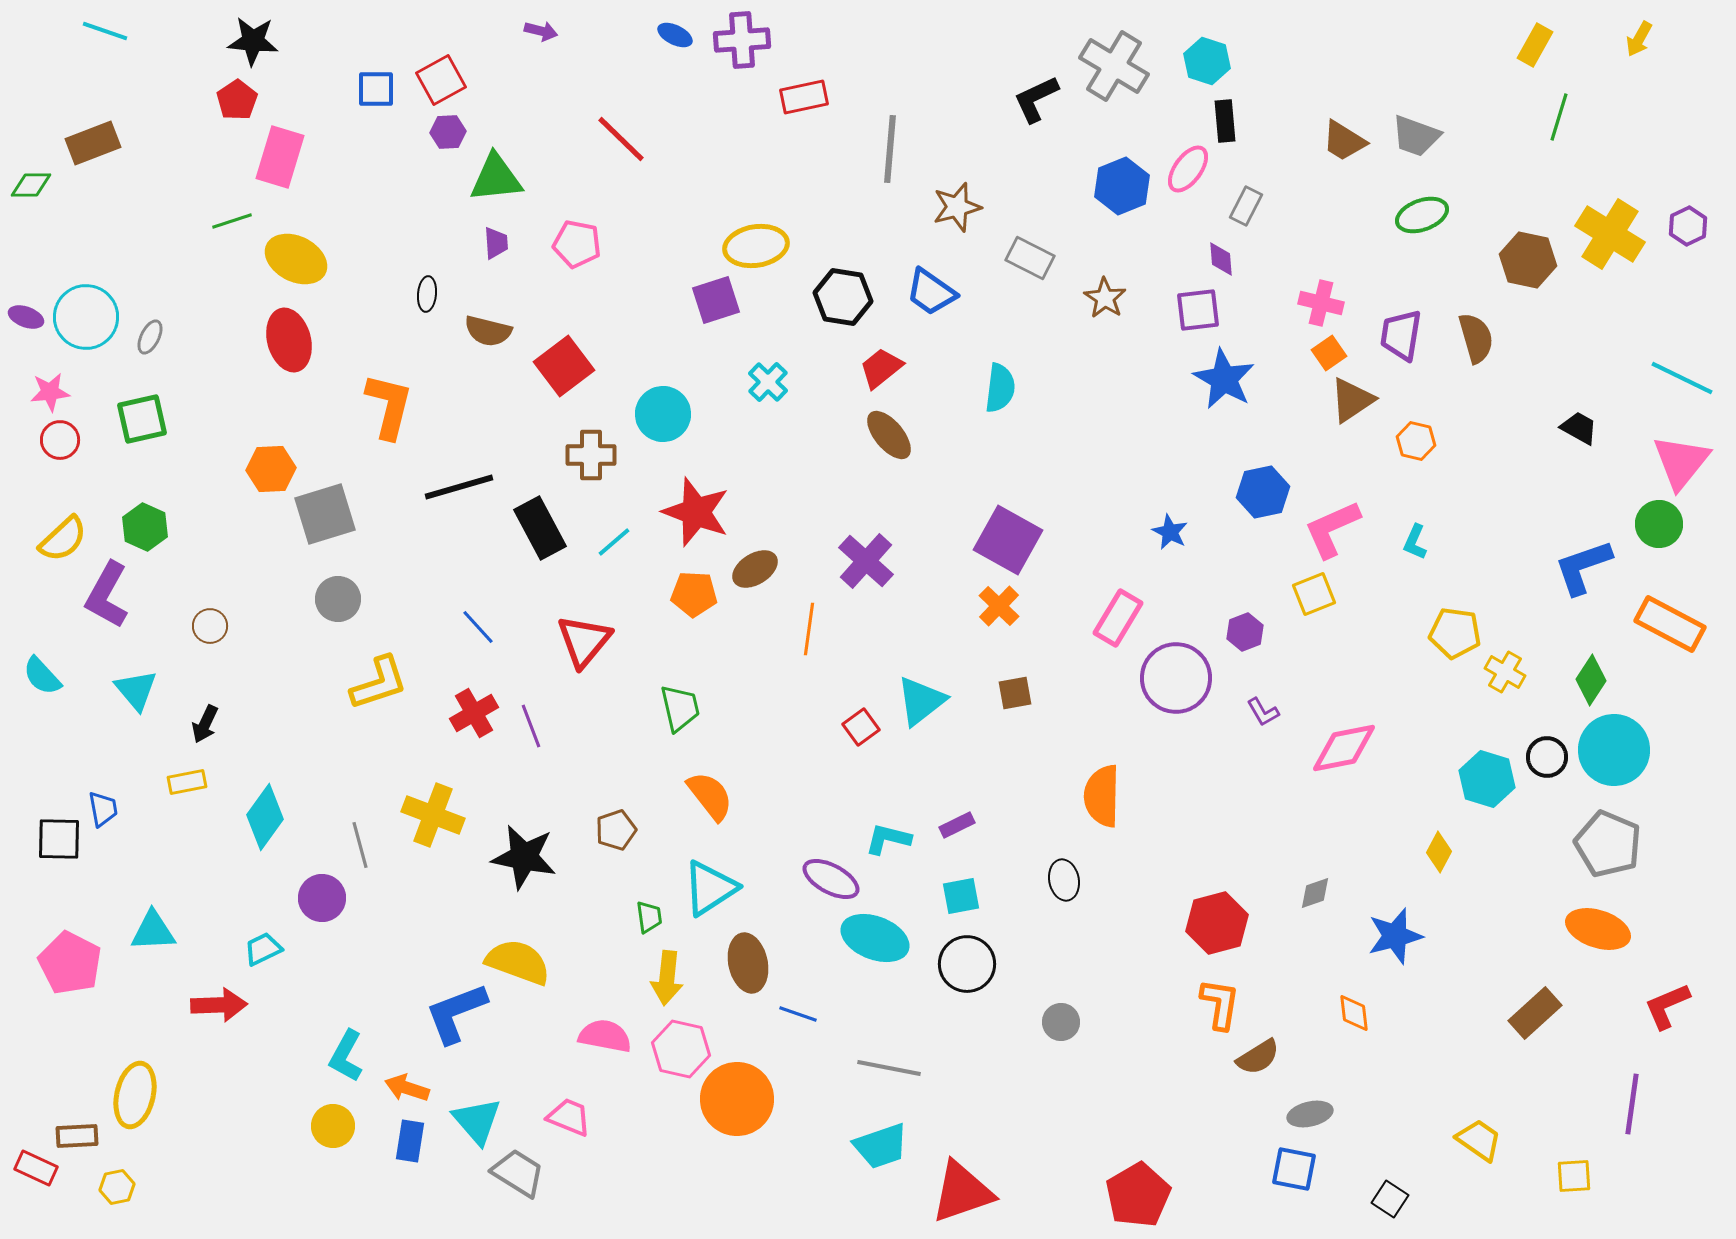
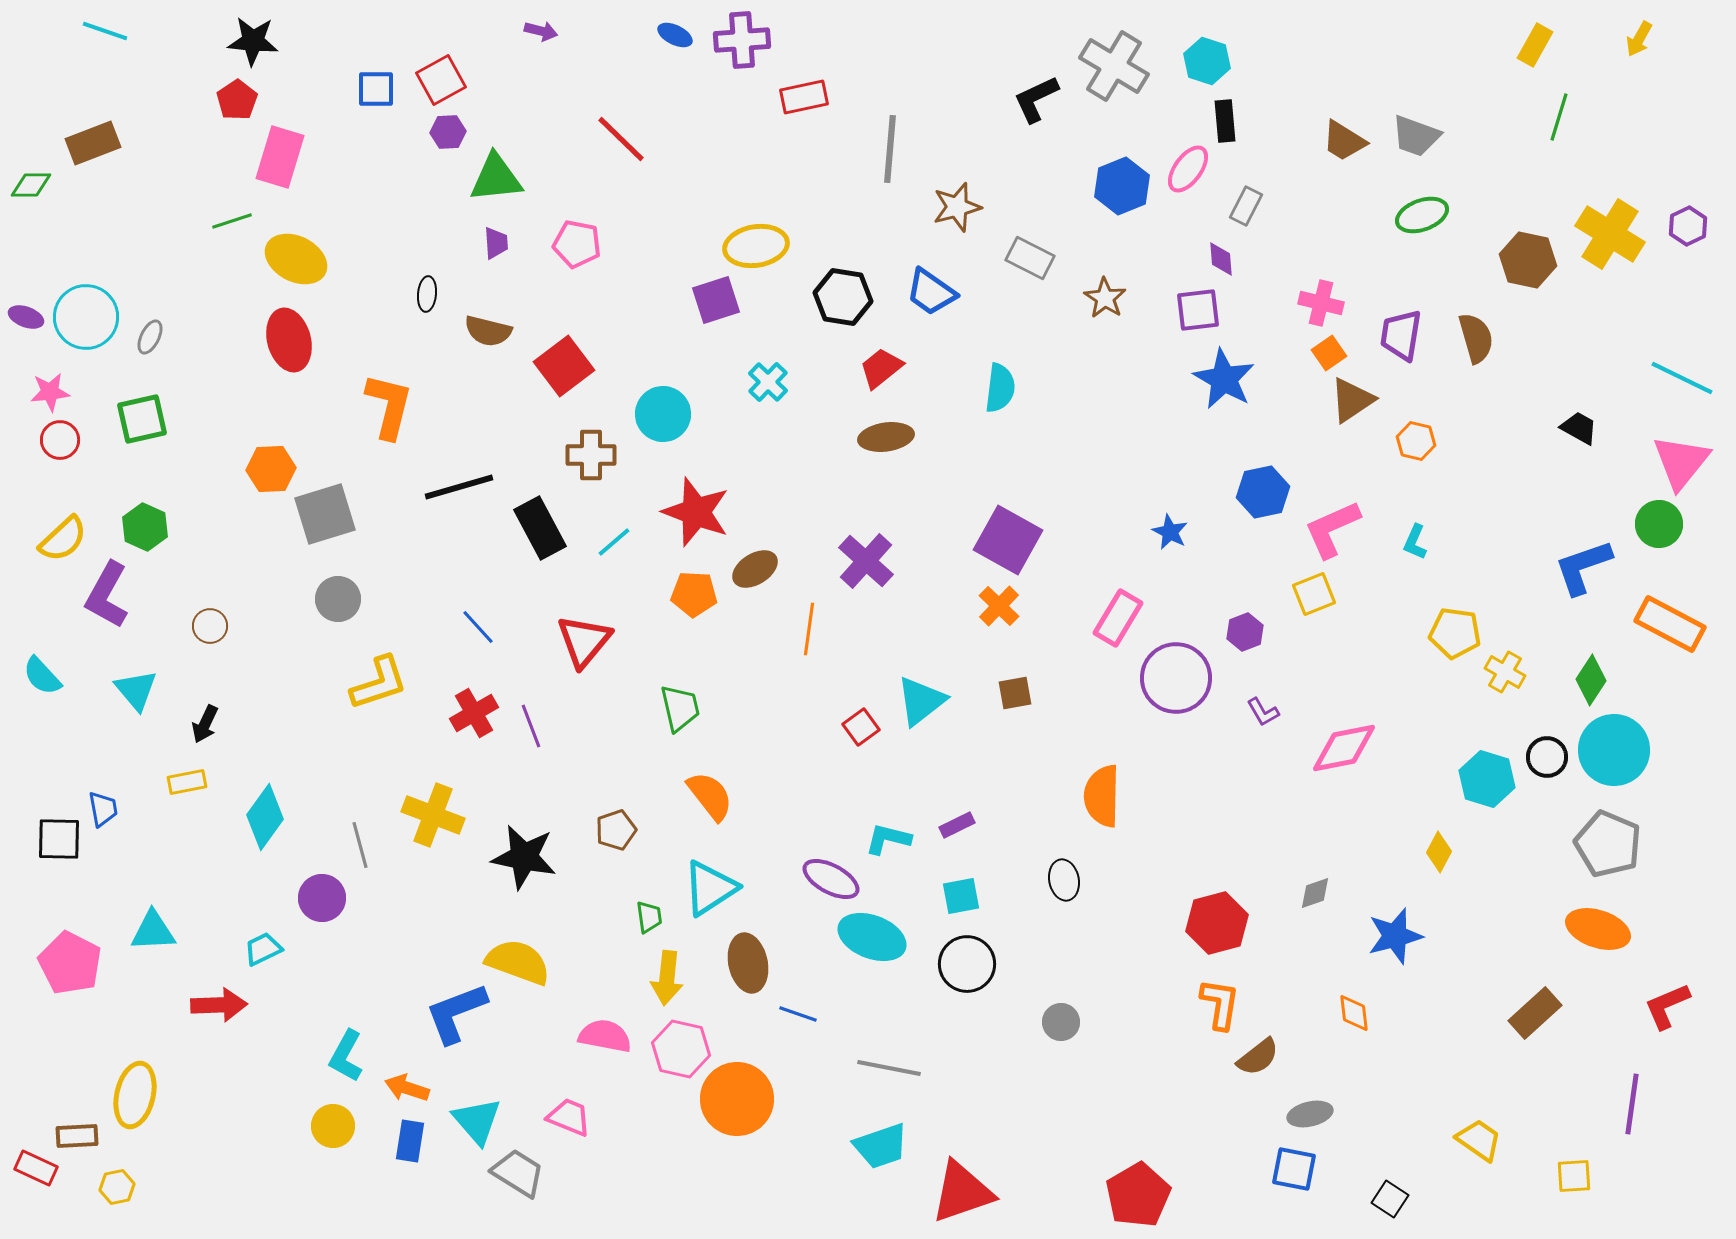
brown ellipse at (889, 435): moved 3 px left, 2 px down; rotated 58 degrees counterclockwise
cyan ellipse at (875, 938): moved 3 px left, 1 px up
brown semicircle at (1258, 1057): rotated 6 degrees counterclockwise
